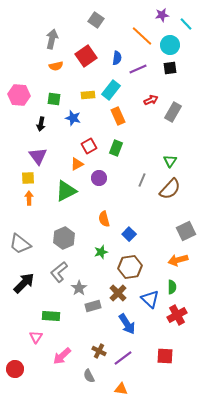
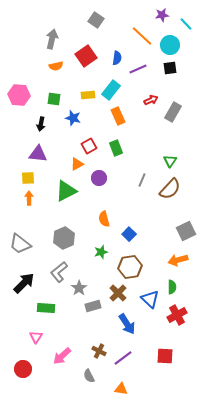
green rectangle at (116, 148): rotated 42 degrees counterclockwise
purple triangle at (38, 156): moved 2 px up; rotated 48 degrees counterclockwise
green rectangle at (51, 316): moved 5 px left, 8 px up
red circle at (15, 369): moved 8 px right
